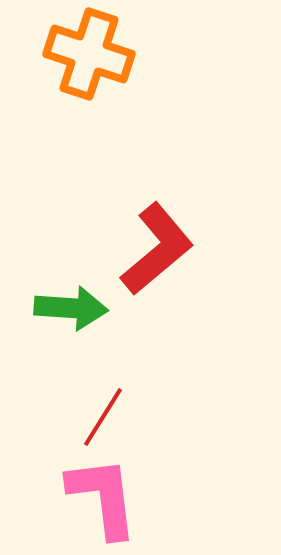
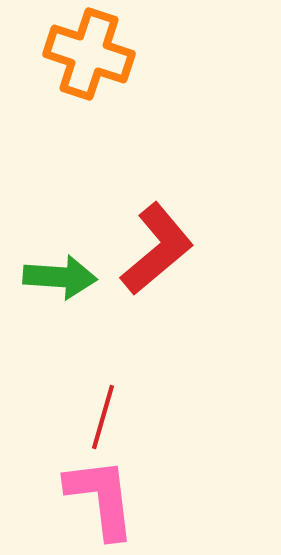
green arrow: moved 11 px left, 31 px up
red line: rotated 16 degrees counterclockwise
pink L-shape: moved 2 px left, 1 px down
